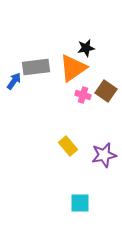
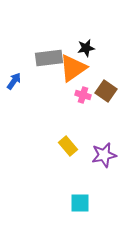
gray rectangle: moved 13 px right, 9 px up
